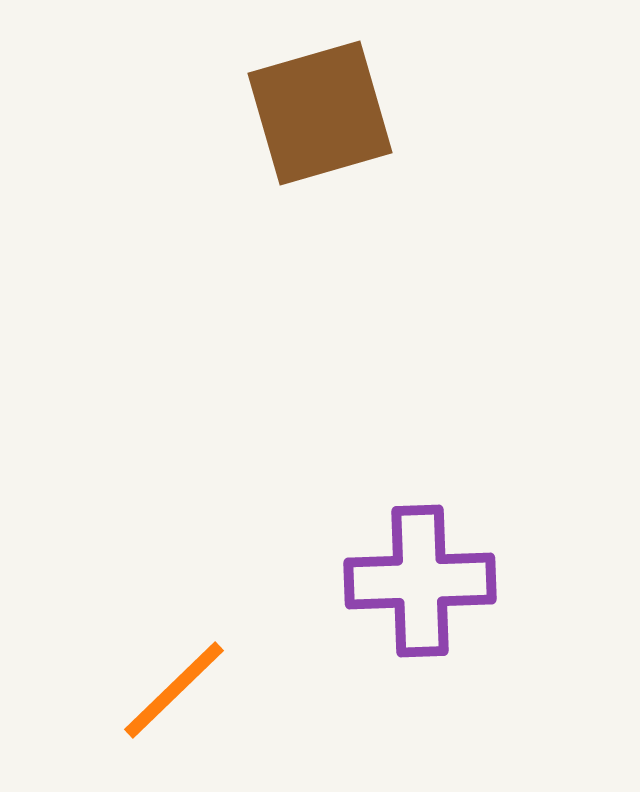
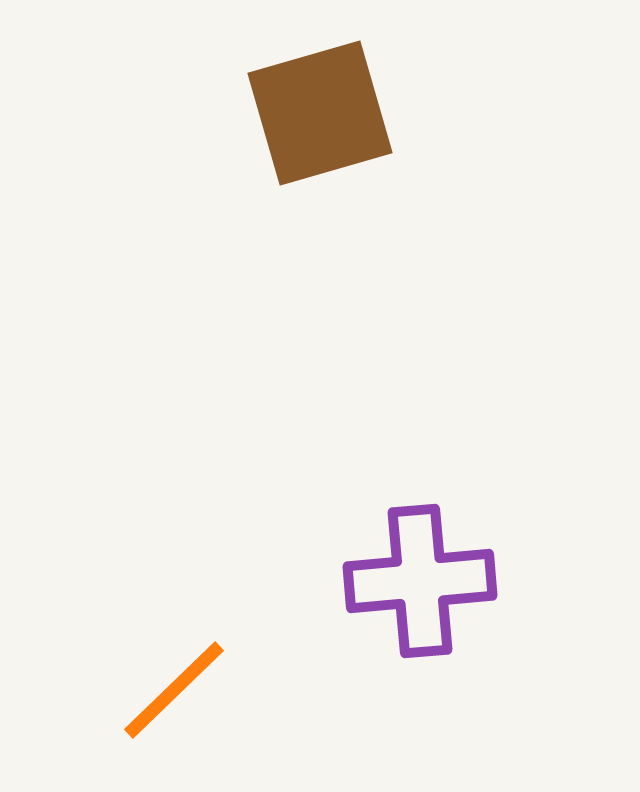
purple cross: rotated 3 degrees counterclockwise
